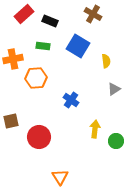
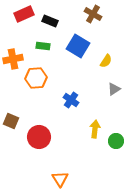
red rectangle: rotated 18 degrees clockwise
yellow semicircle: rotated 40 degrees clockwise
brown square: rotated 35 degrees clockwise
orange triangle: moved 2 px down
